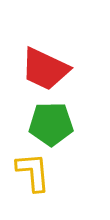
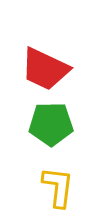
yellow L-shape: moved 25 px right, 15 px down; rotated 12 degrees clockwise
